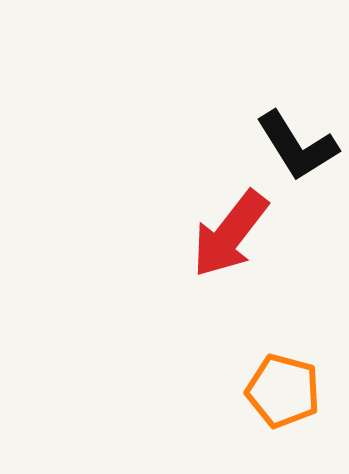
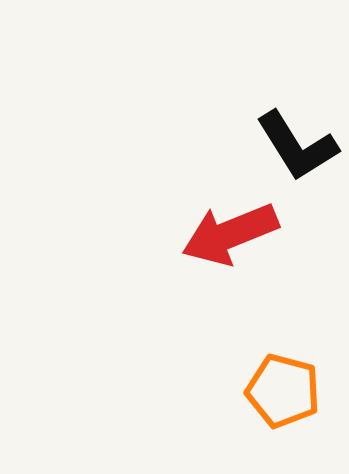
red arrow: rotated 30 degrees clockwise
